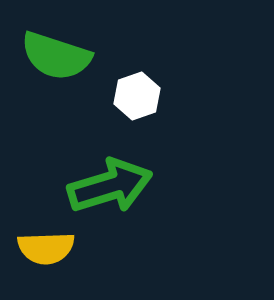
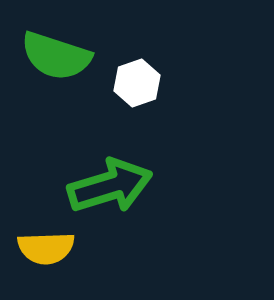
white hexagon: moved 13 px up
